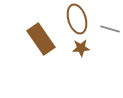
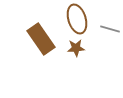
brown star: moved 5 px left
